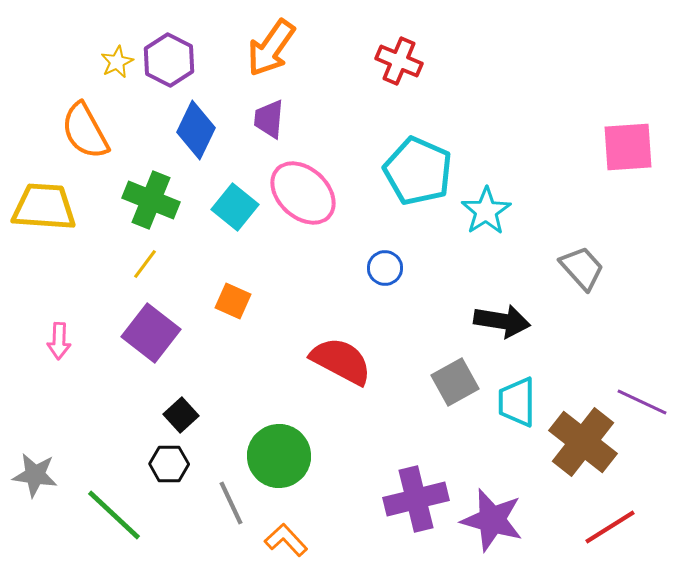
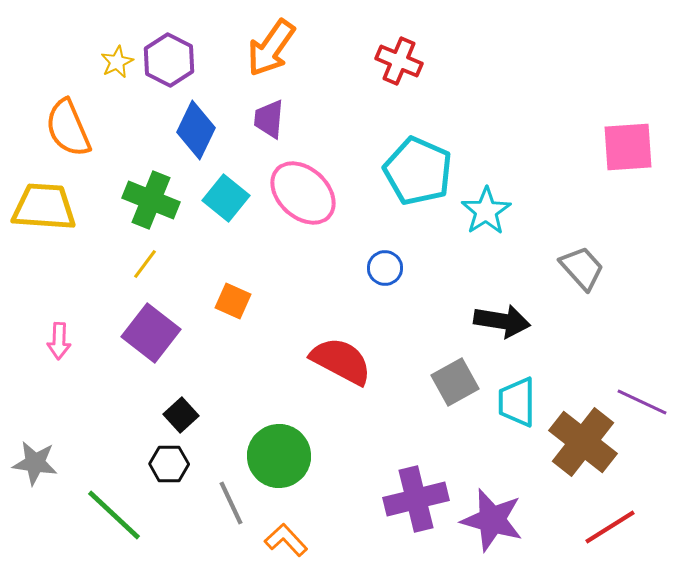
orange semicircle: moved 17 px left, 3 px up; rotated 6 degrees clockwise
cyan square: moved 9 px left, 9 px up
gray star: moved 12 px up
